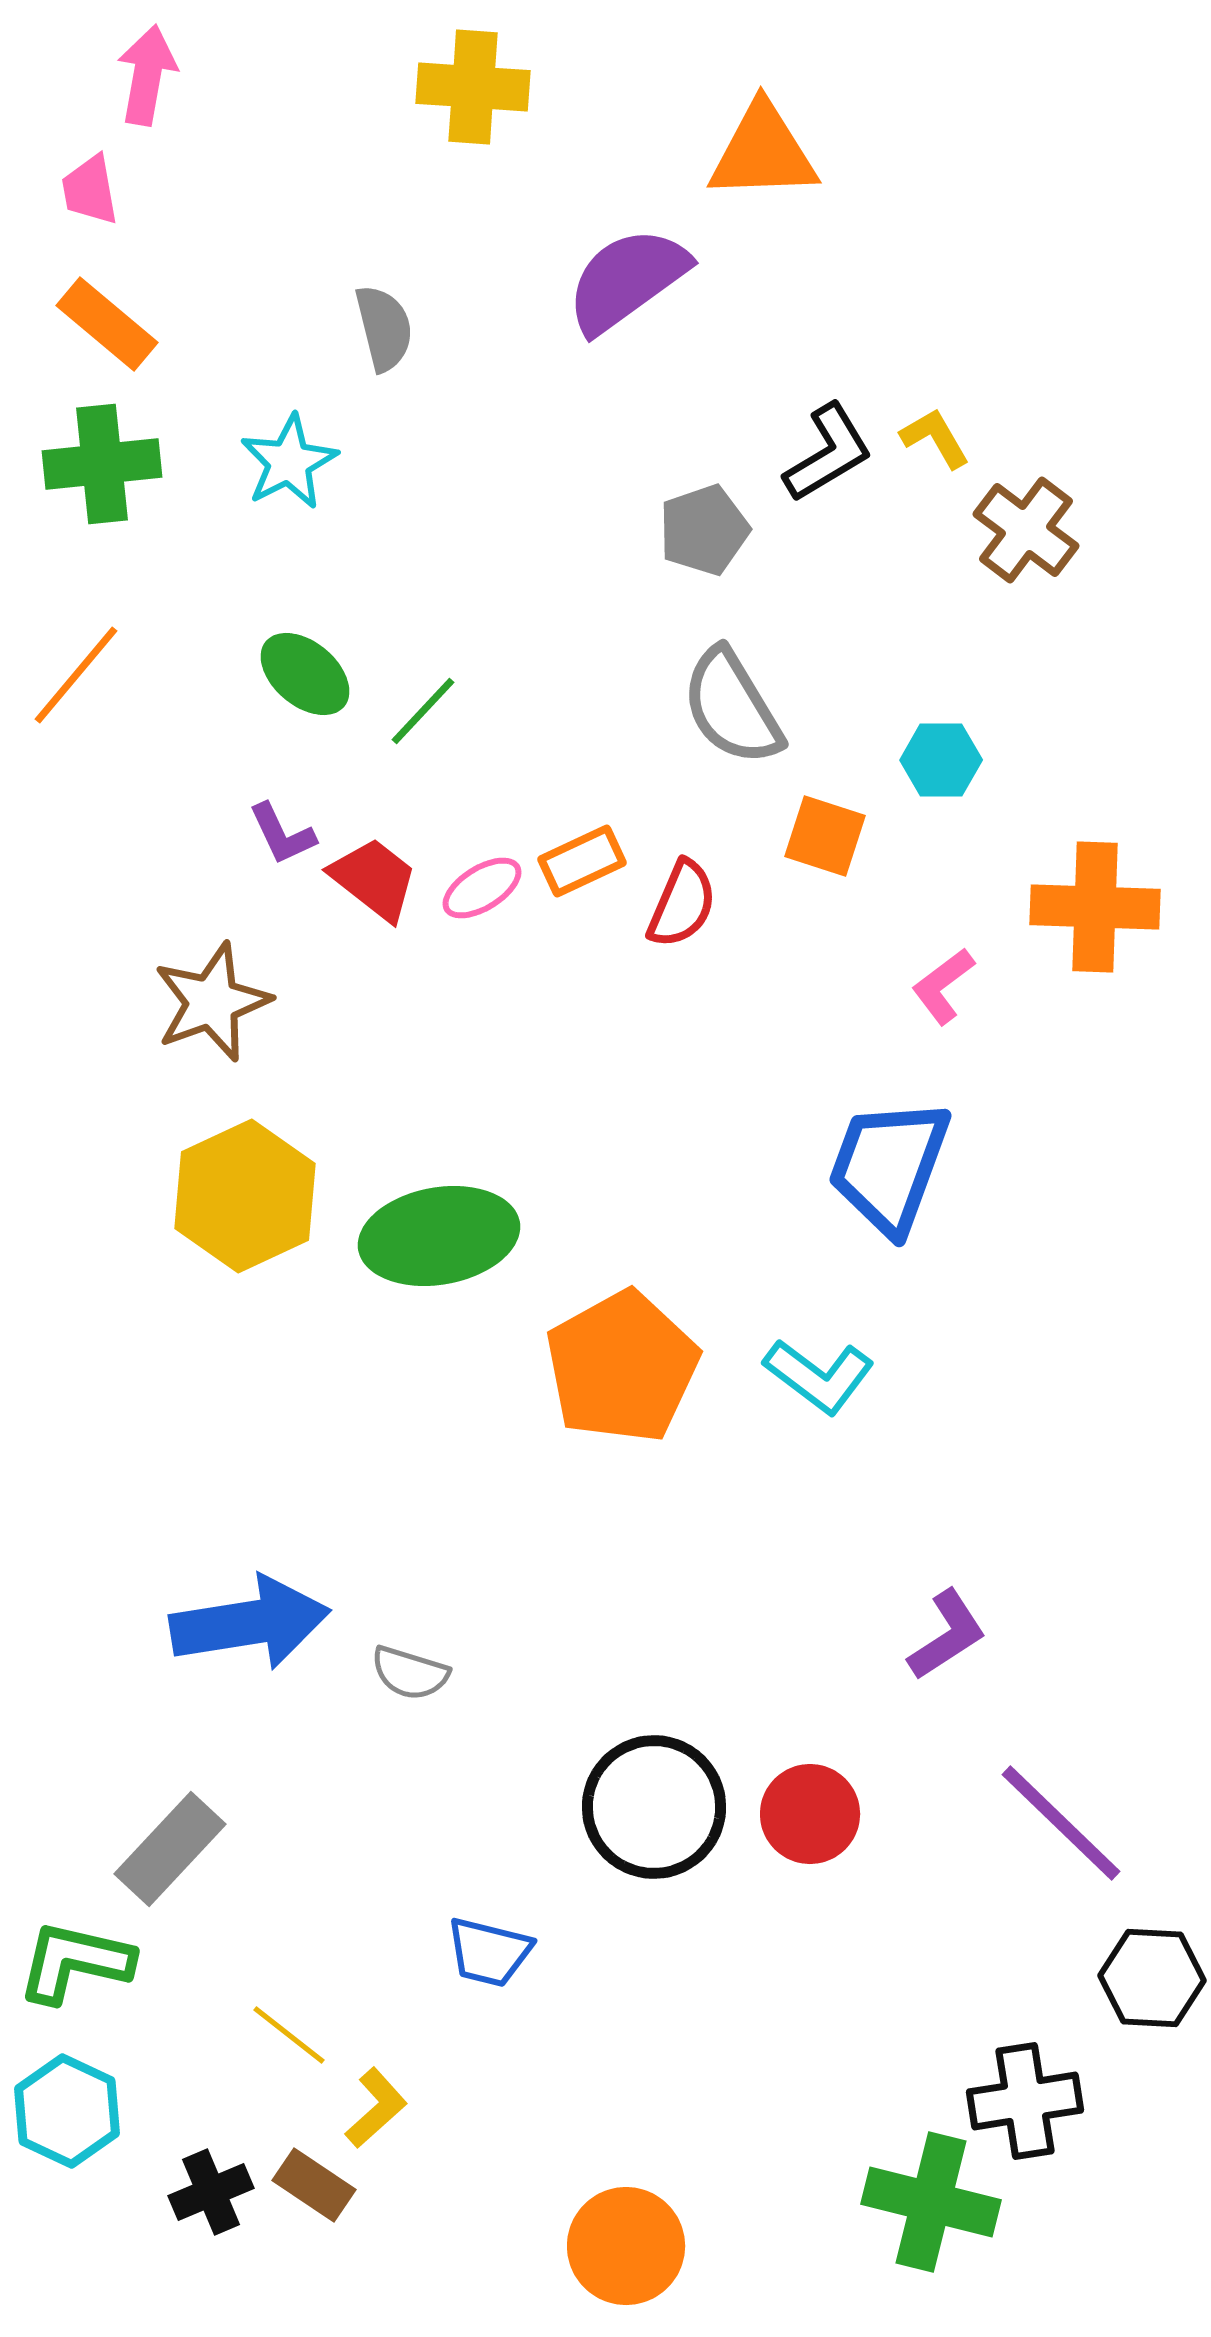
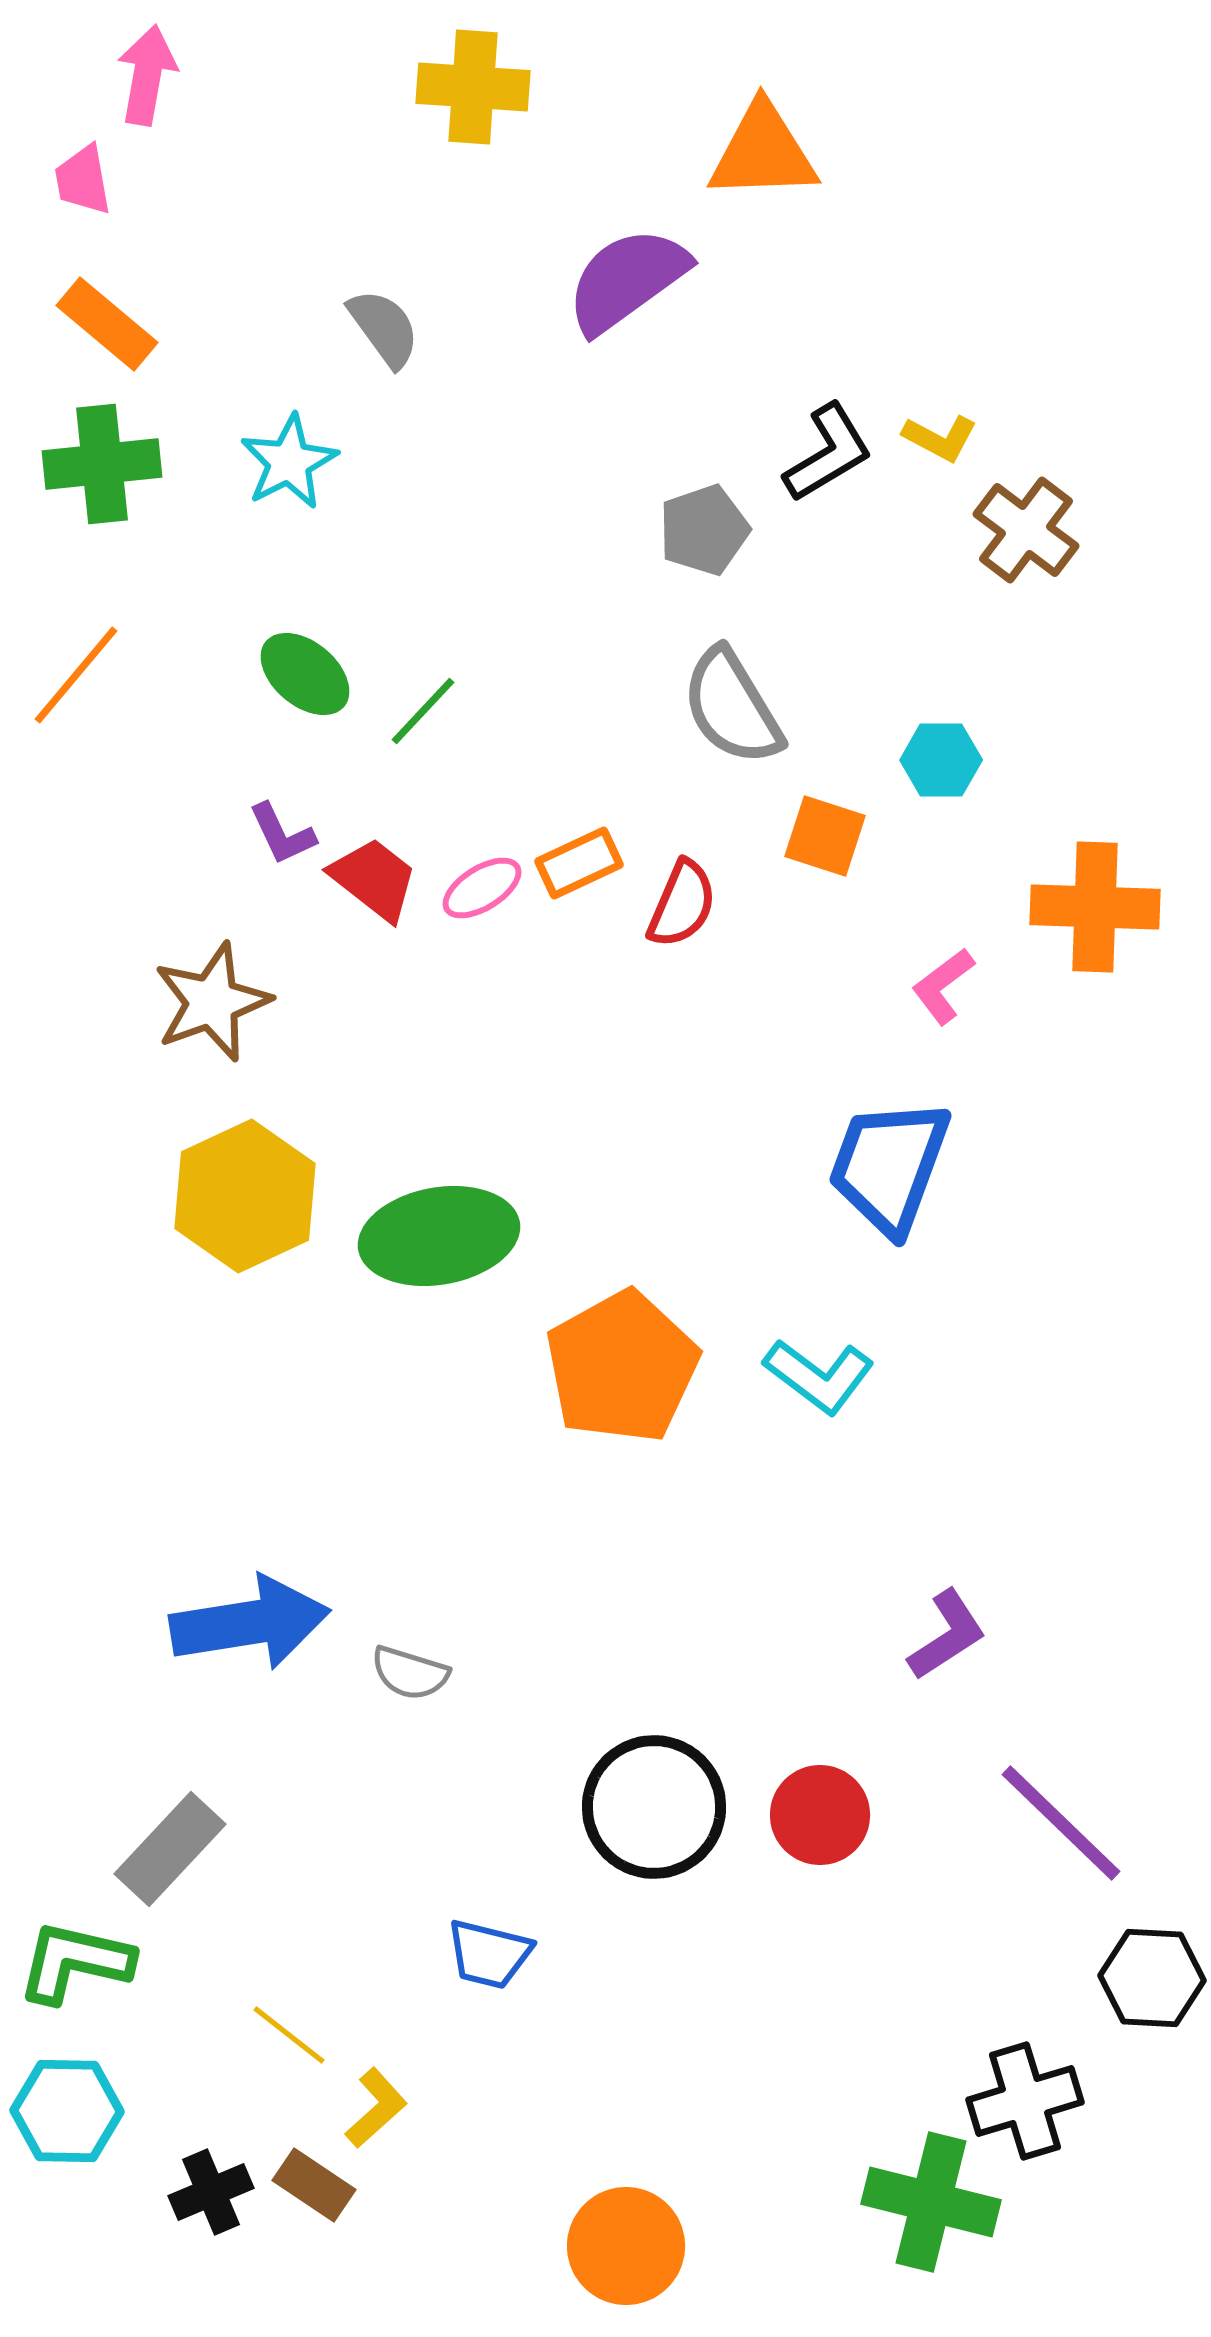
pink trapezoid at (90, 190): moved 7 px left, 10 px up
gray semicircle at (384, 328): rotated 22 degrees counterclockwise
yellow L-shape at (935, 438): moved 5 px right; rotated 148 degrees clockwise
orange rectangle at (582, 861): moved 3 px left, 2 px down
red circle at (810, 1814): moved 10 px right, 1 px down
blue trapezoid at (489, 1952): moved 2 px down
black cross at (1025, 2101): rotated 8 degrees counterclockwise
cyan hexagon at (67, 2111): rotated 24 degrees counterclockwise
